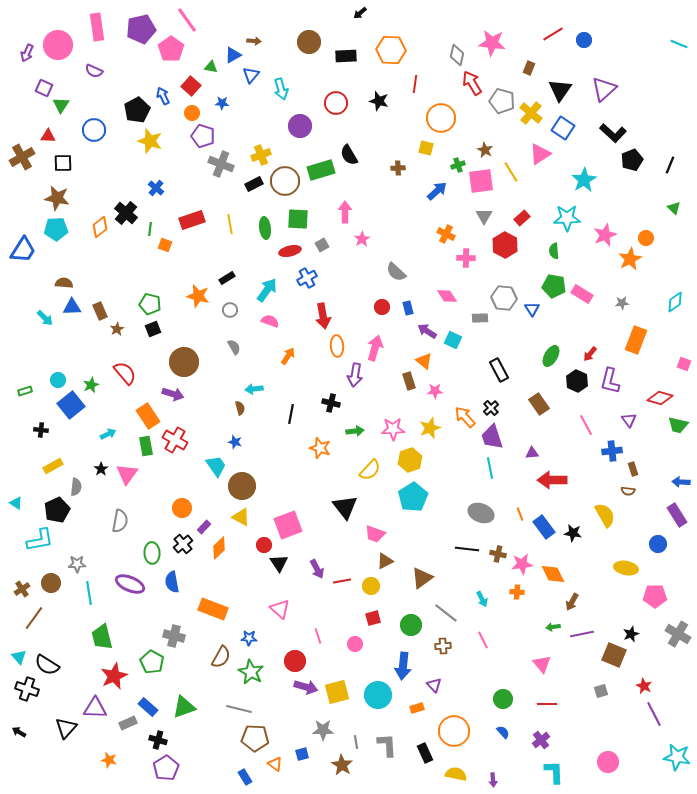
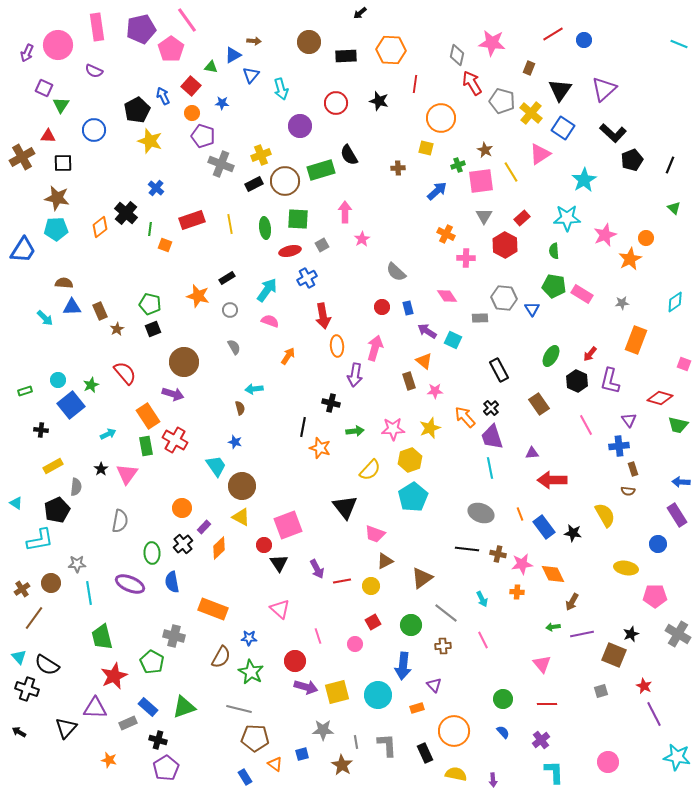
black line at (291, 414): moved 12 px right, 13 px down
blue cross at (612, 451): moved 7 px right, 5 px up
red square at (373, 618): moved 4 px down; rotated 14 degrees counterclockwise
